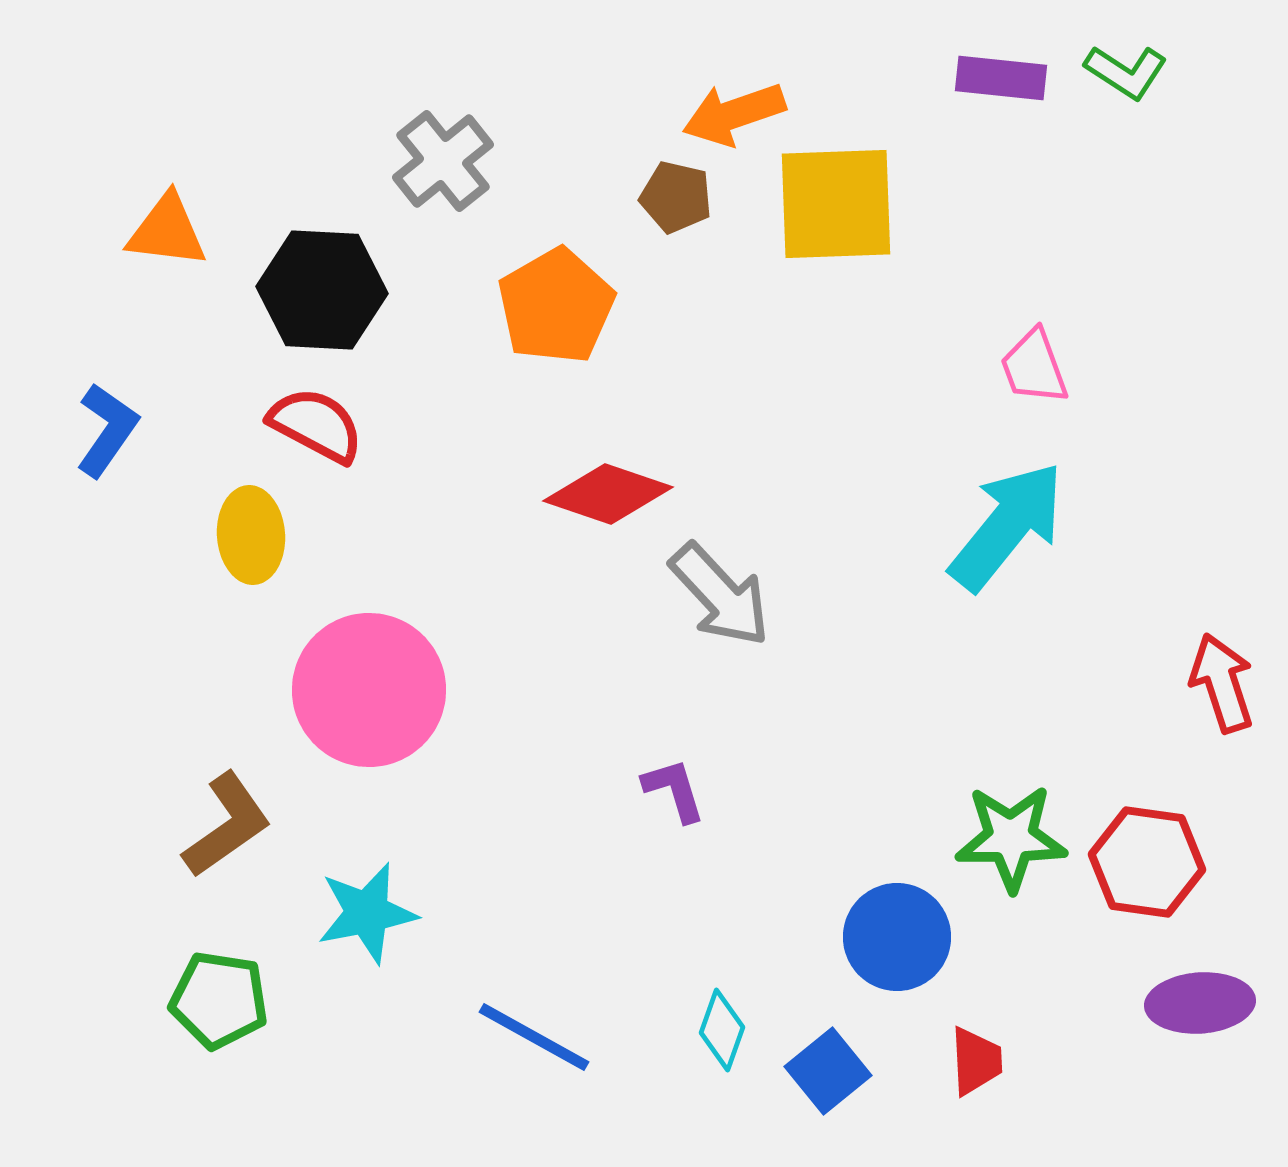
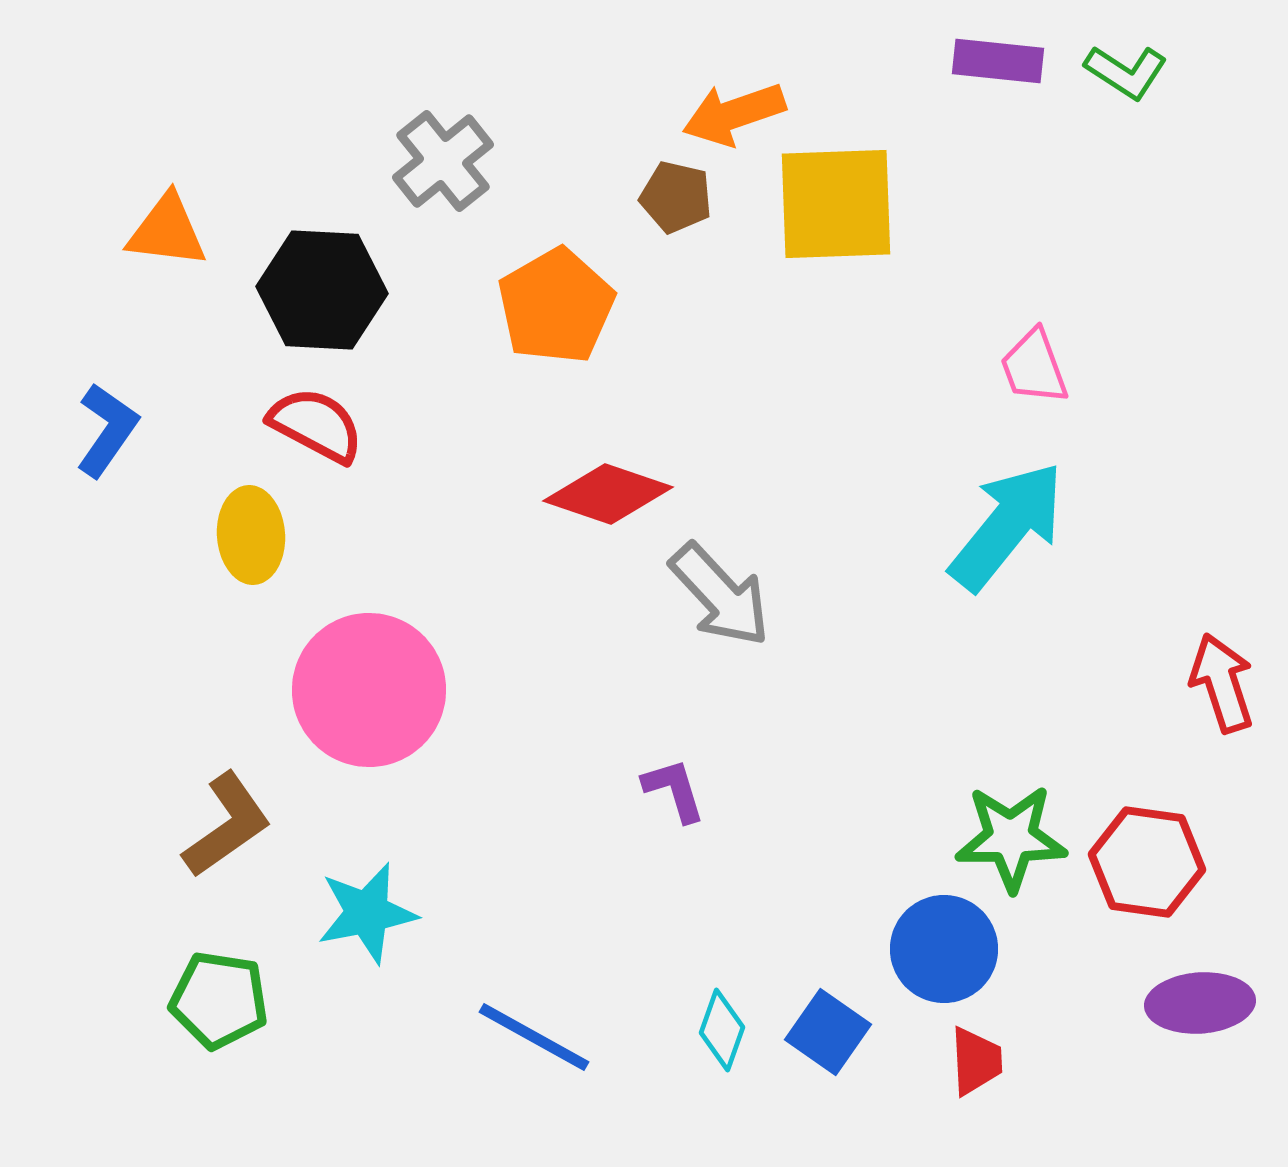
purple rectangle: moved 3 px left, 17 px up
blue circle: moved 47 px right, 12 px down
blue square: moved 39 px up; rotated 16 degrees counterclockwise
